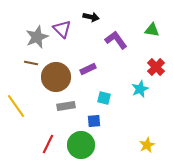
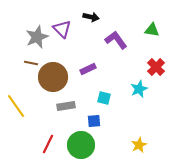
brown circle: moved 3 px left
cyan star: moved 1 px left
yellow star: moved 8 px left
